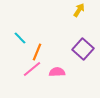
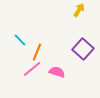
cyan line: moved 2 px down
pink semicircle: rotated 21 degrees clockwise
